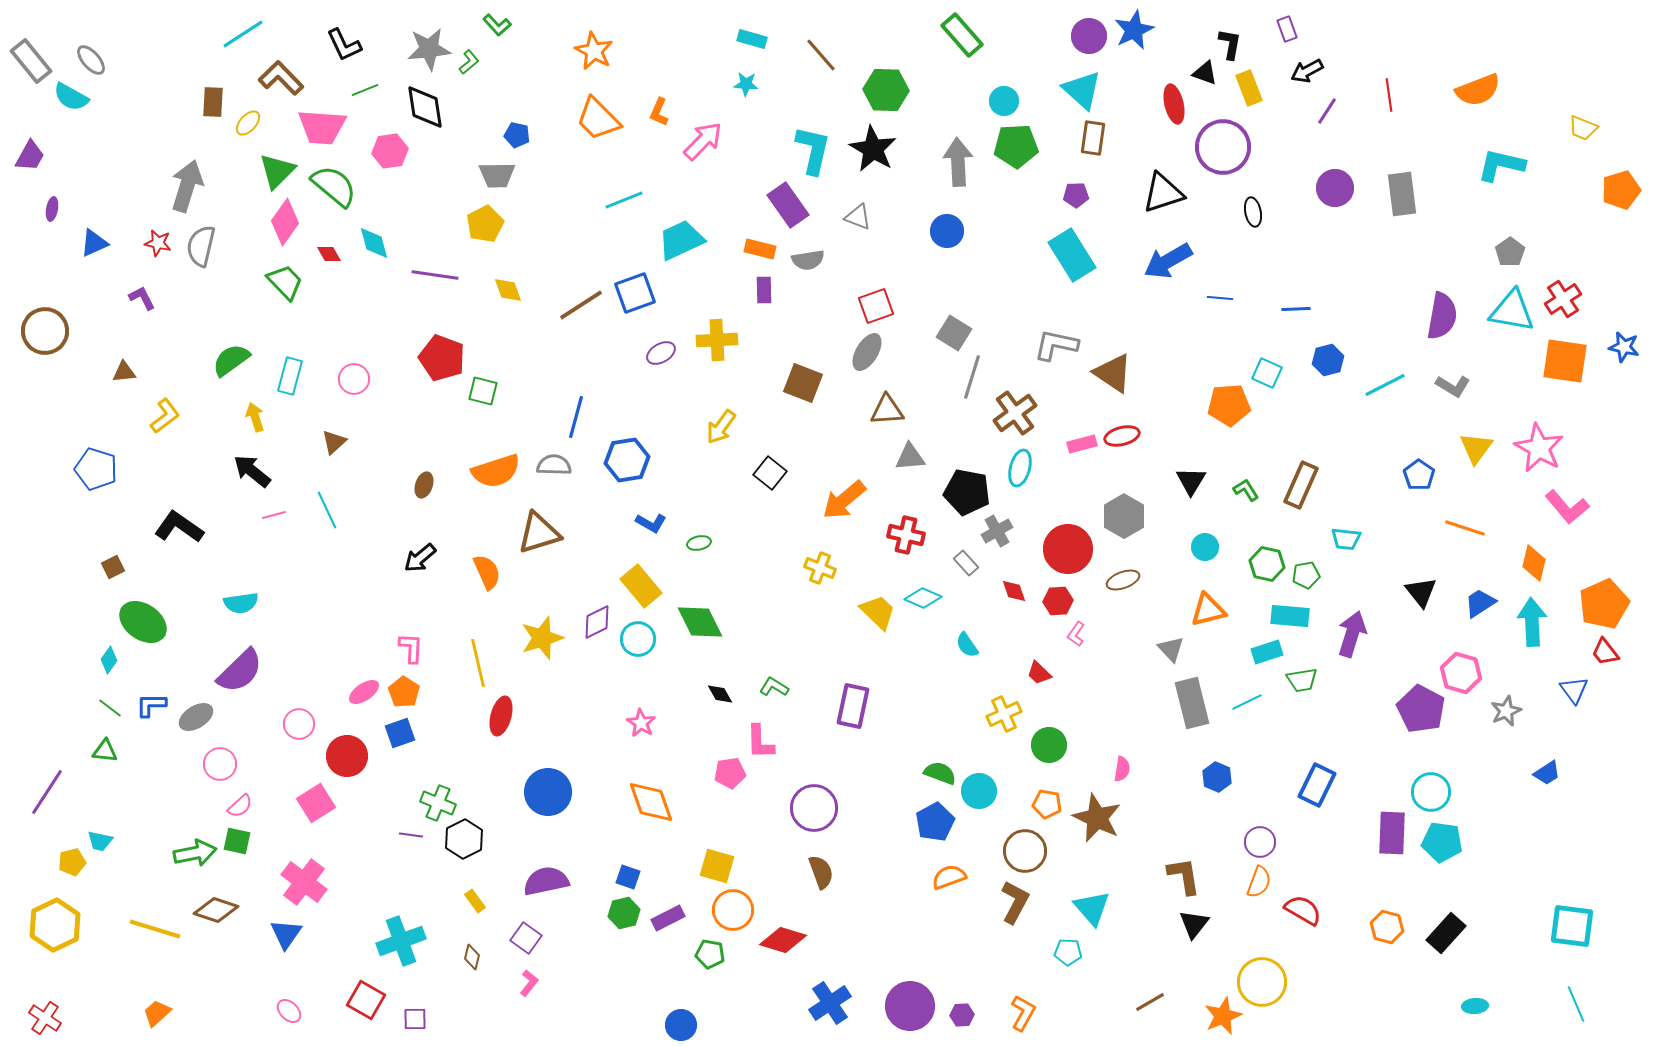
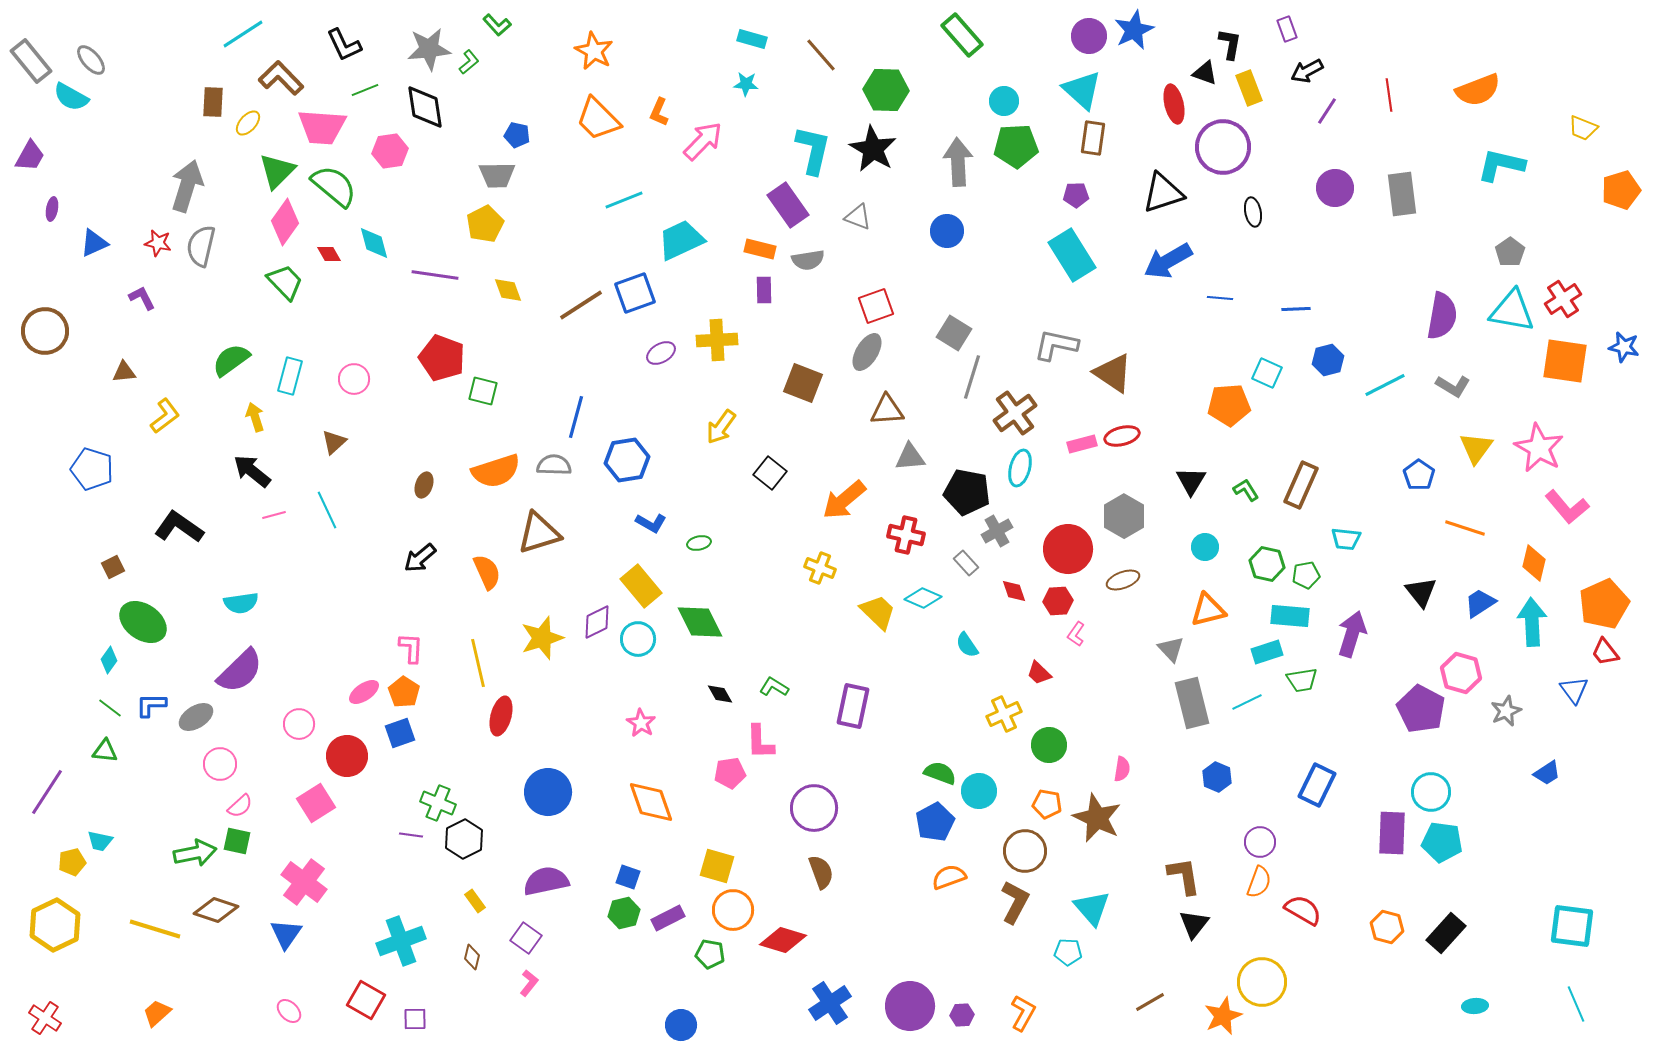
blue pentagon at (96, 469): moved 4 px left
